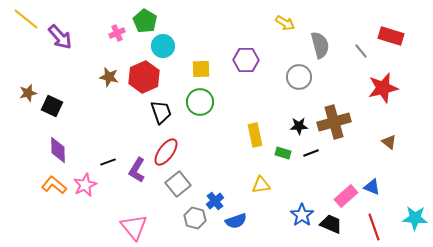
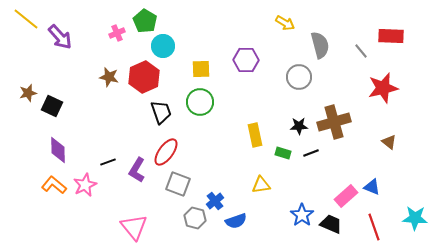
red rectangle at (391, 36): rotated 15 degrees counterclockwise
gray square at (178, 184): rotated 30 degrees counterclockwise
